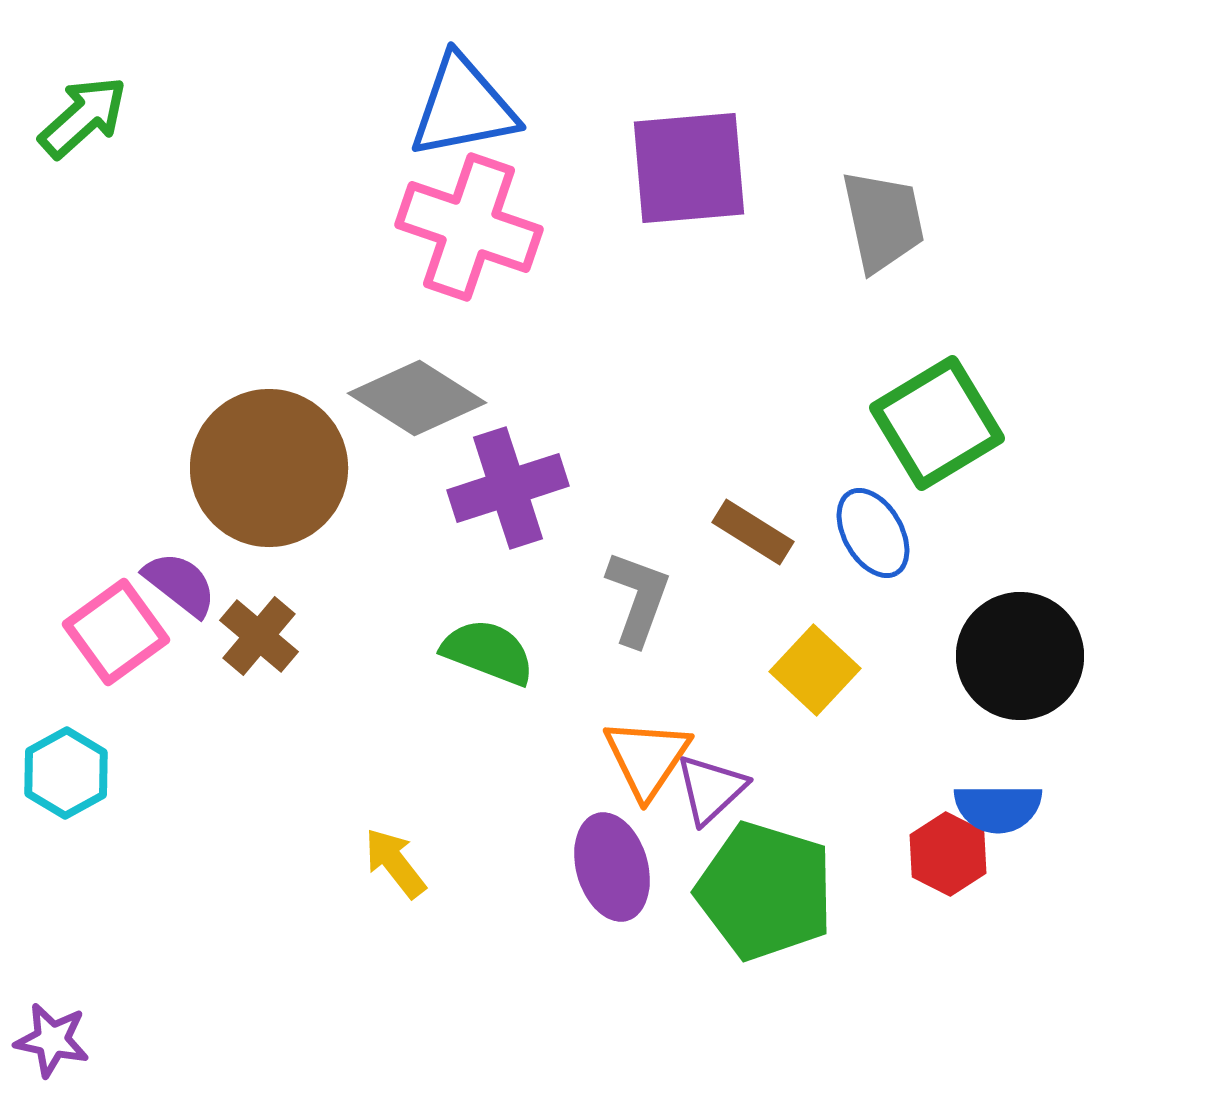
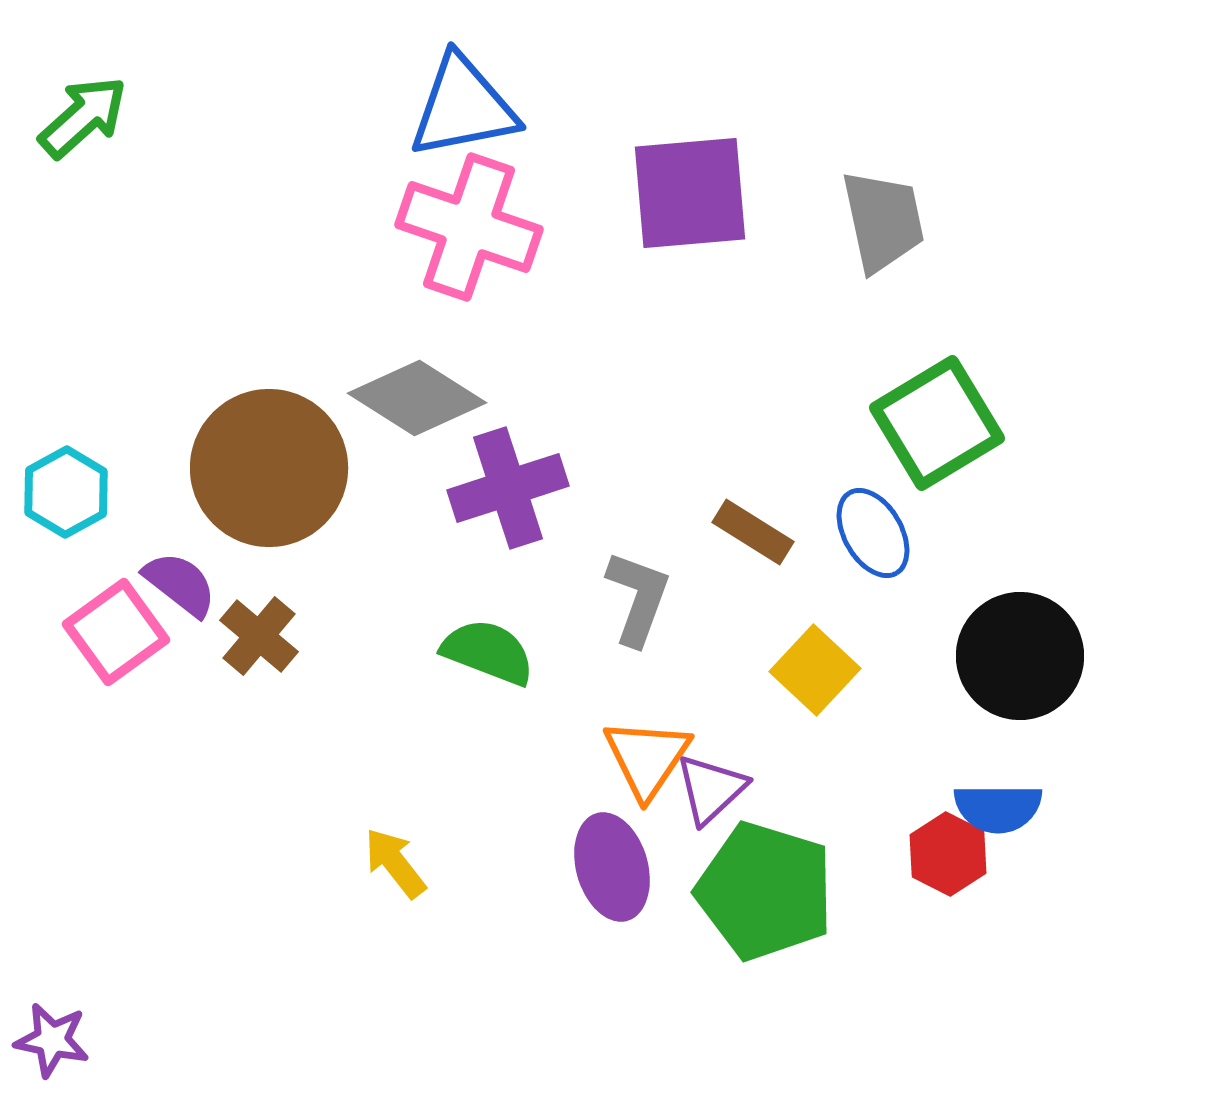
purple square: moved 1 px right, 25 px down
cyan hexagon: moved 281 px up
